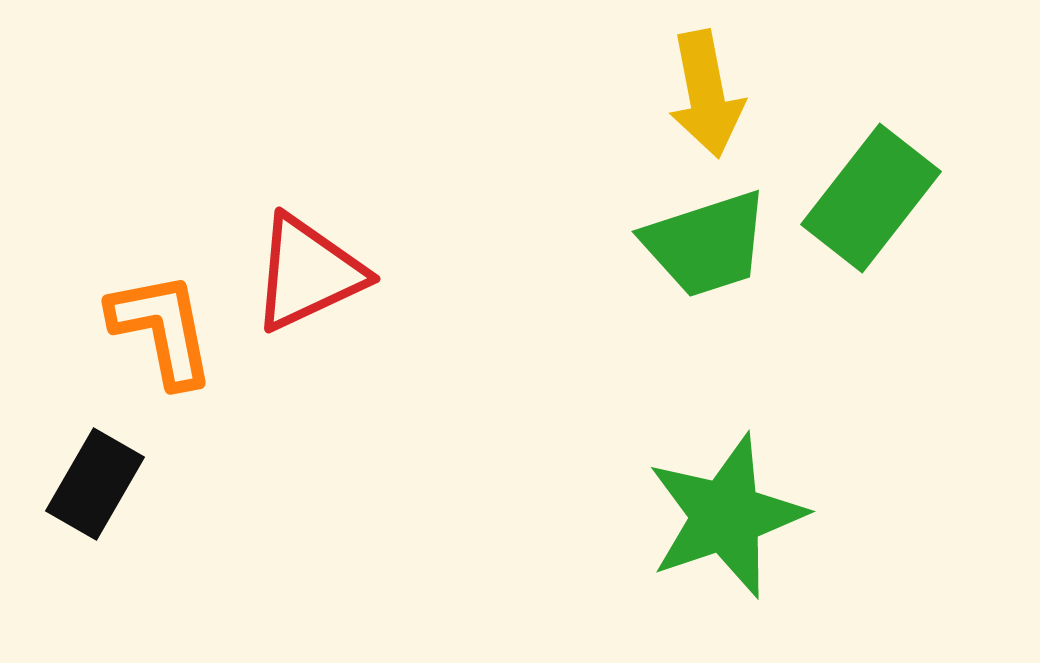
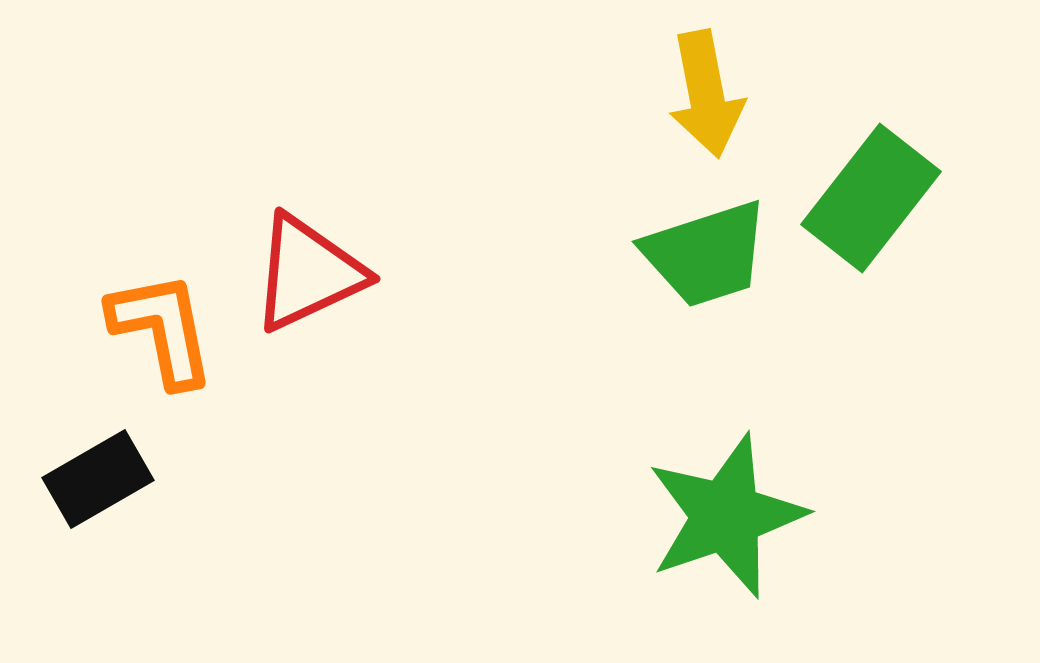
green trapezoid: moved 10 px down
black rectangle: moved 3 px right, 5 px up; rotated 30 degrees clockwise
